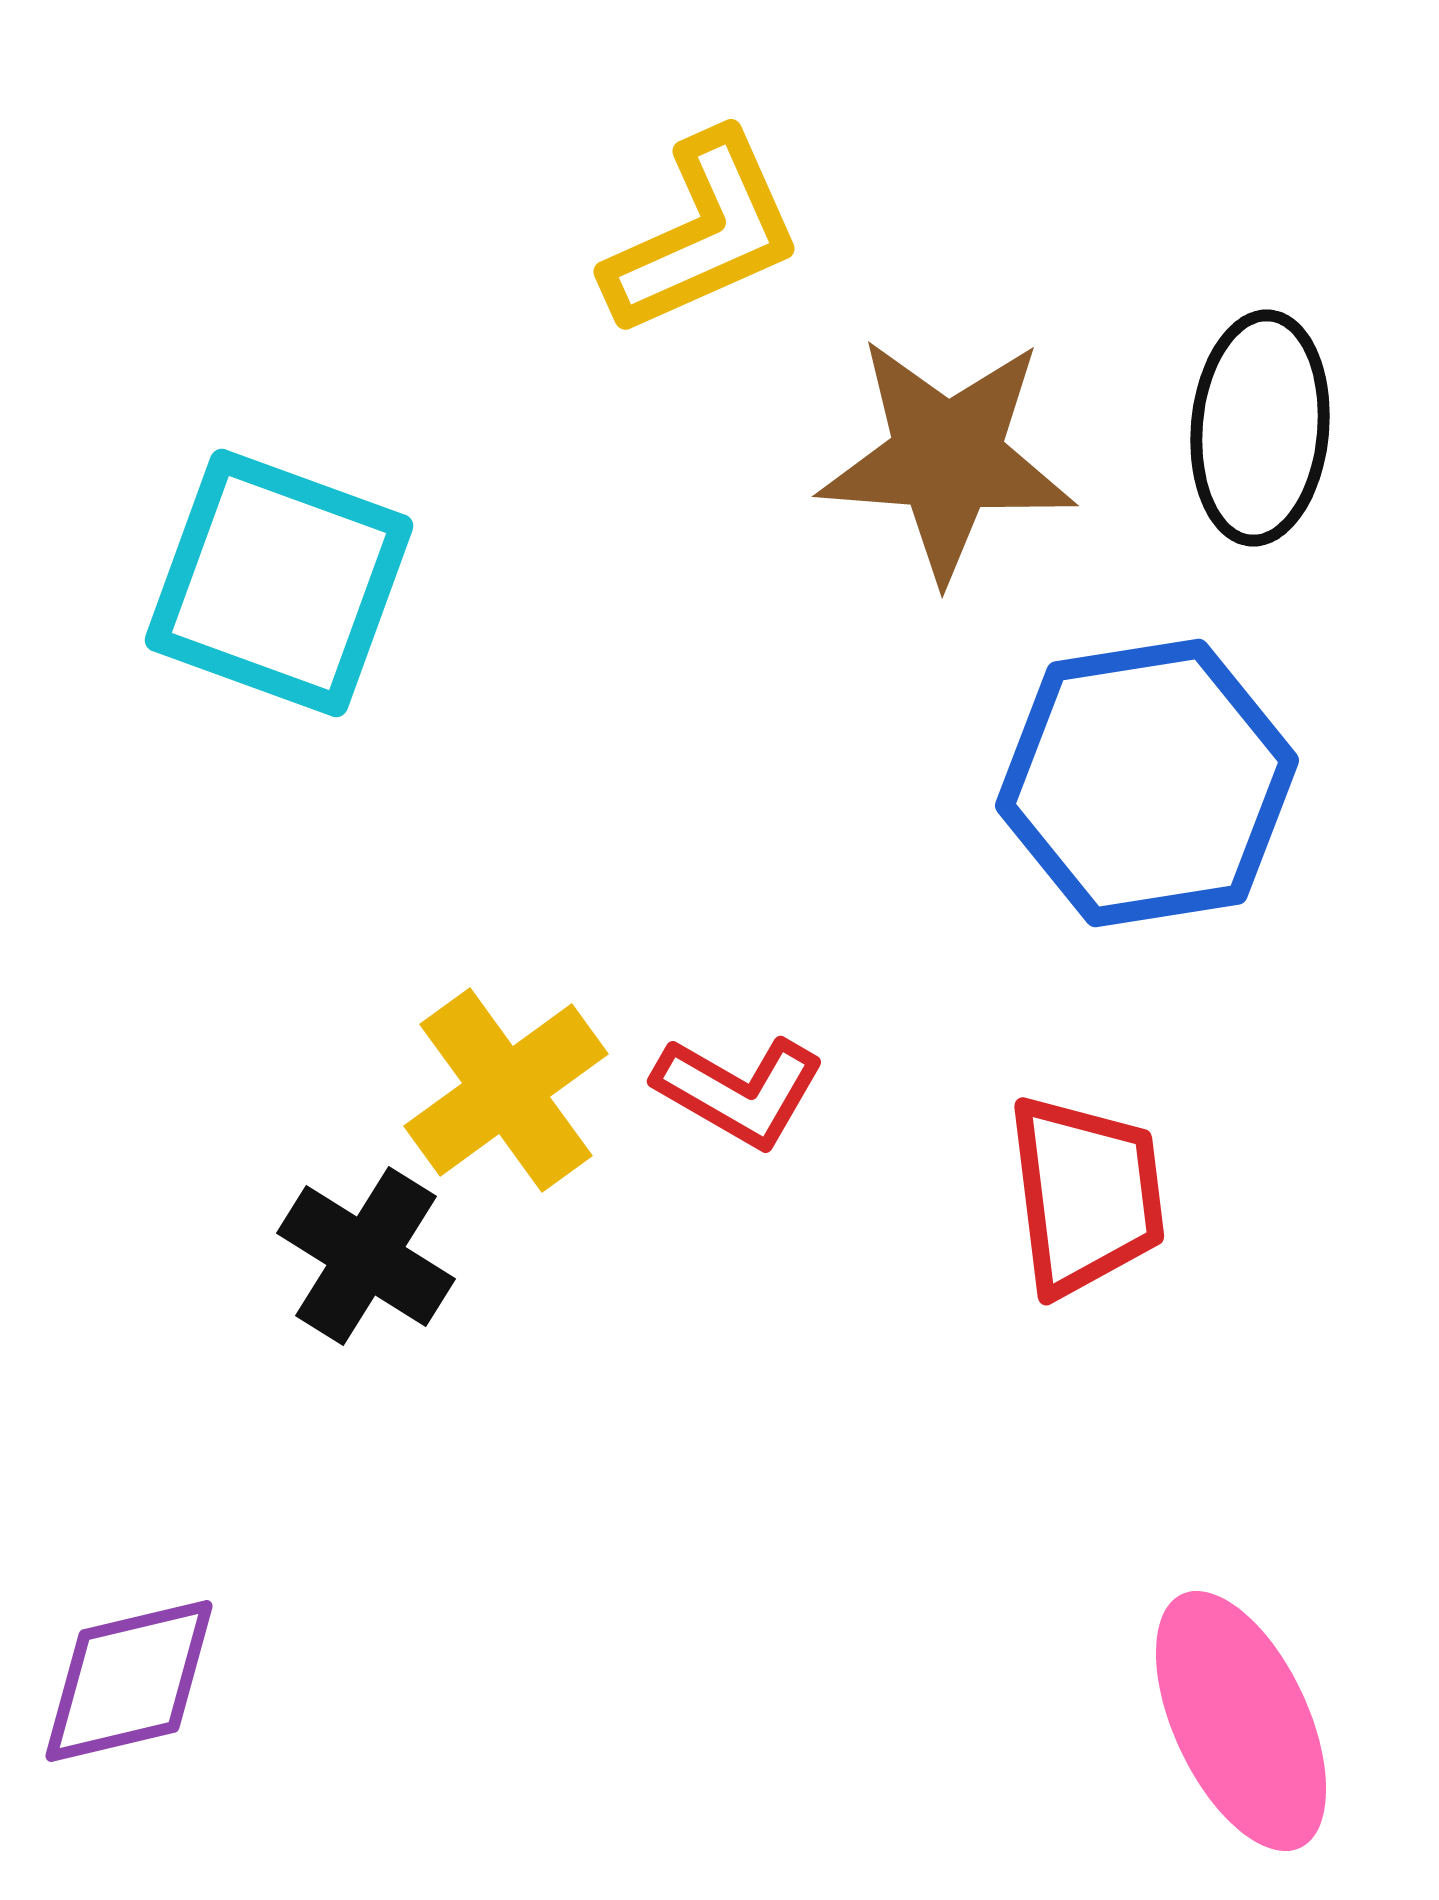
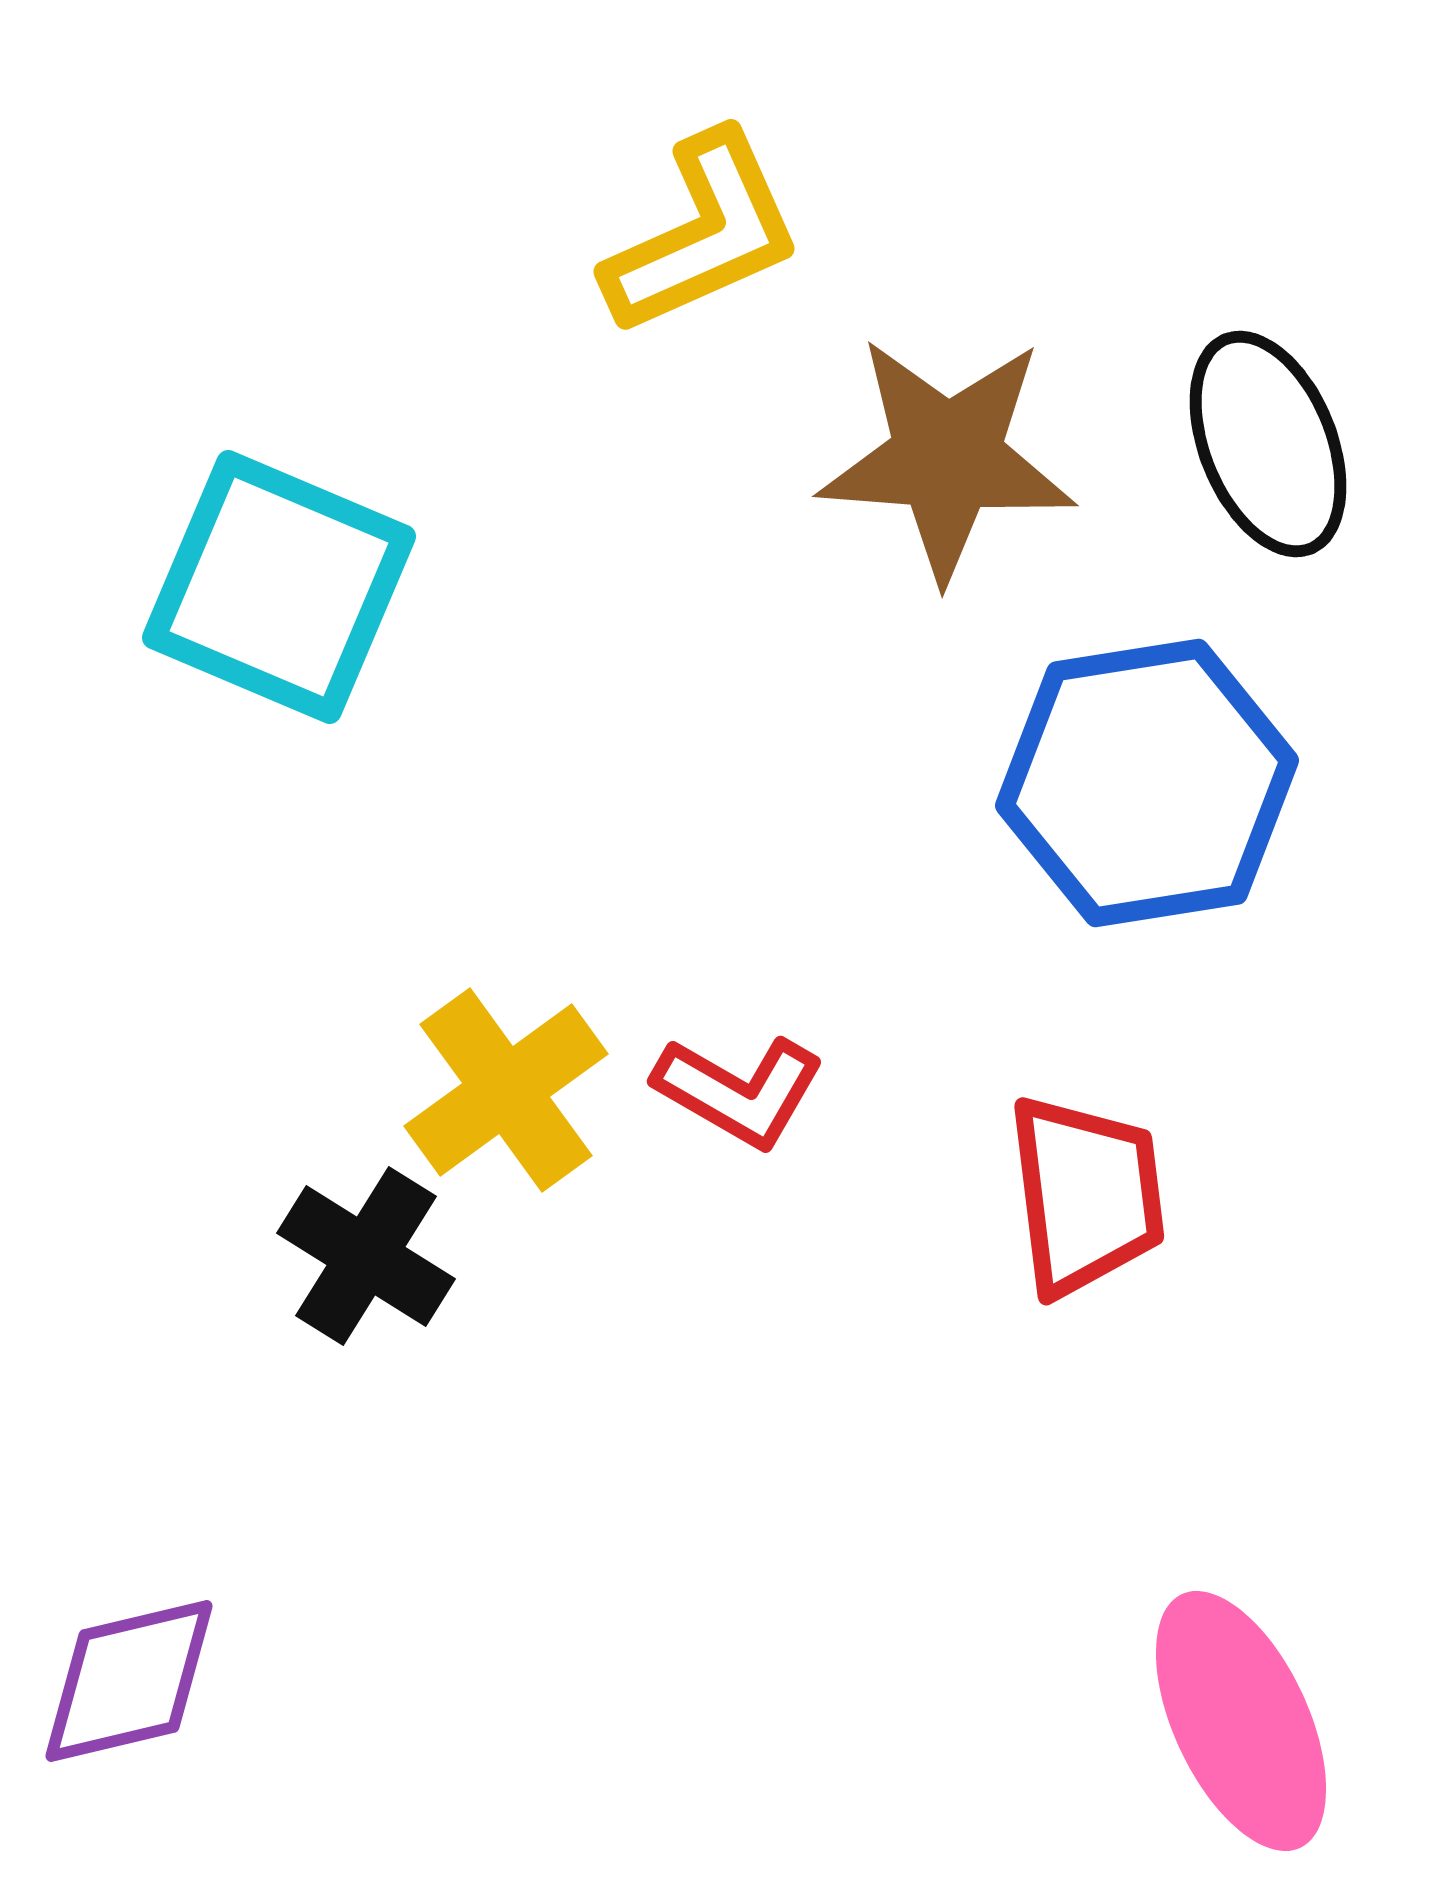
black ellipse: moved 8 px right, 16 px down; rotated 27 degrees counterclockwise
cyan square: moved 4 px down; rotated 3 degrees clockwise
